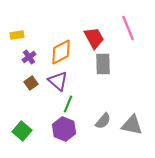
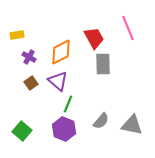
purple cross: rotated 24 degrees counterclockwise
gray semicircle: moved 2 px left
